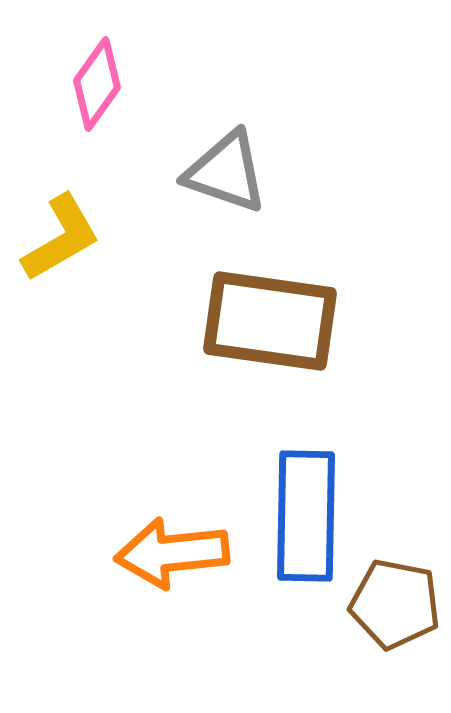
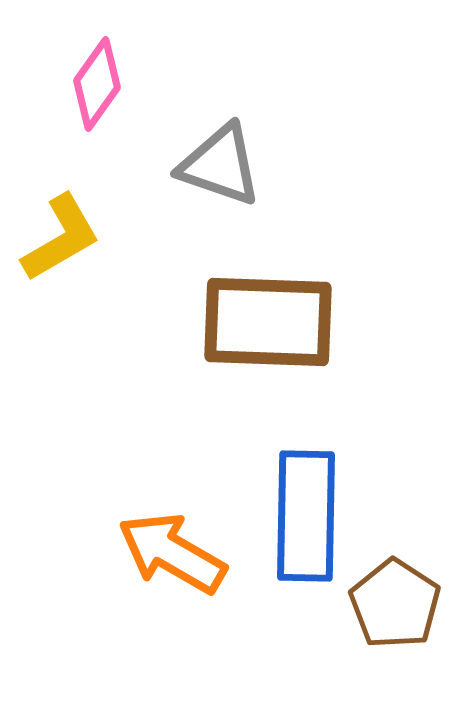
gray triangle: moved 6 px left, 7 px up
brown rectangle: moved 2 px left, 1 px down; rotated 6 degrees counterclockwise
orange arrow: rotated 36 degrees clockwise
brown pentagon: rotated 22 degrees clockwise
